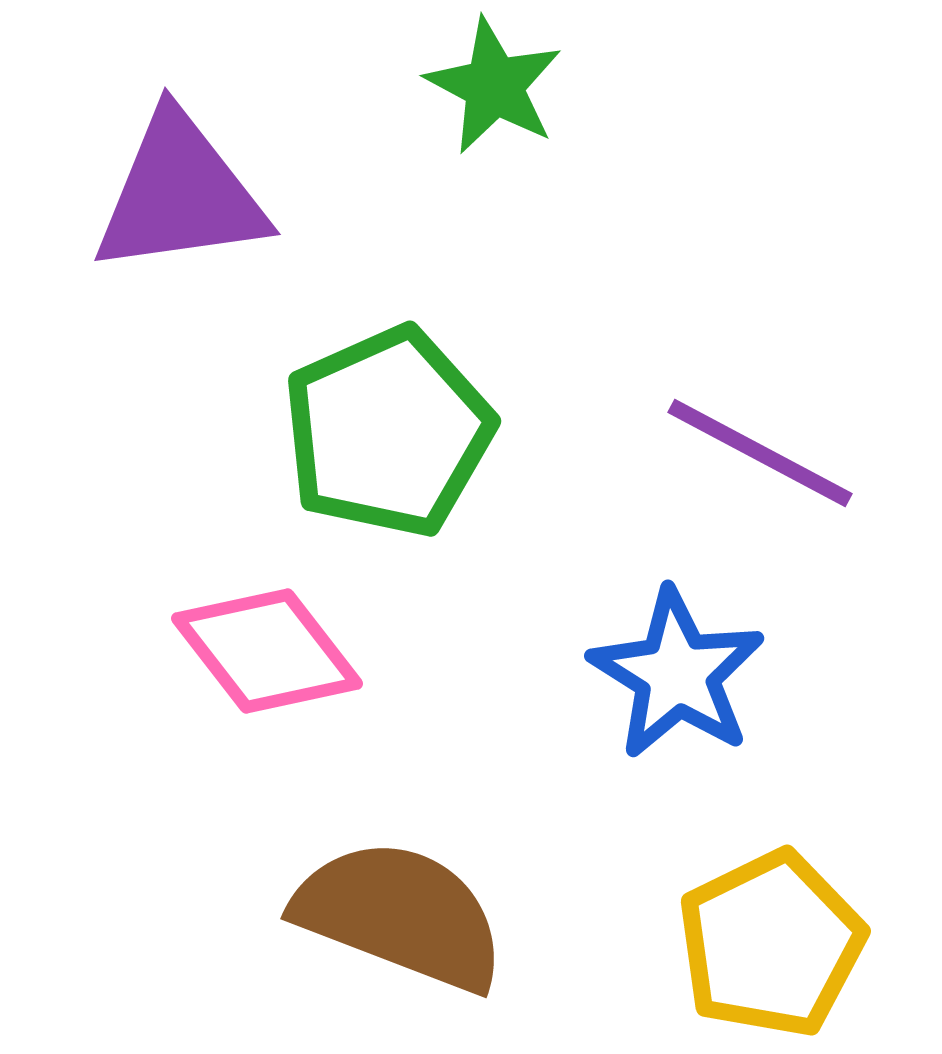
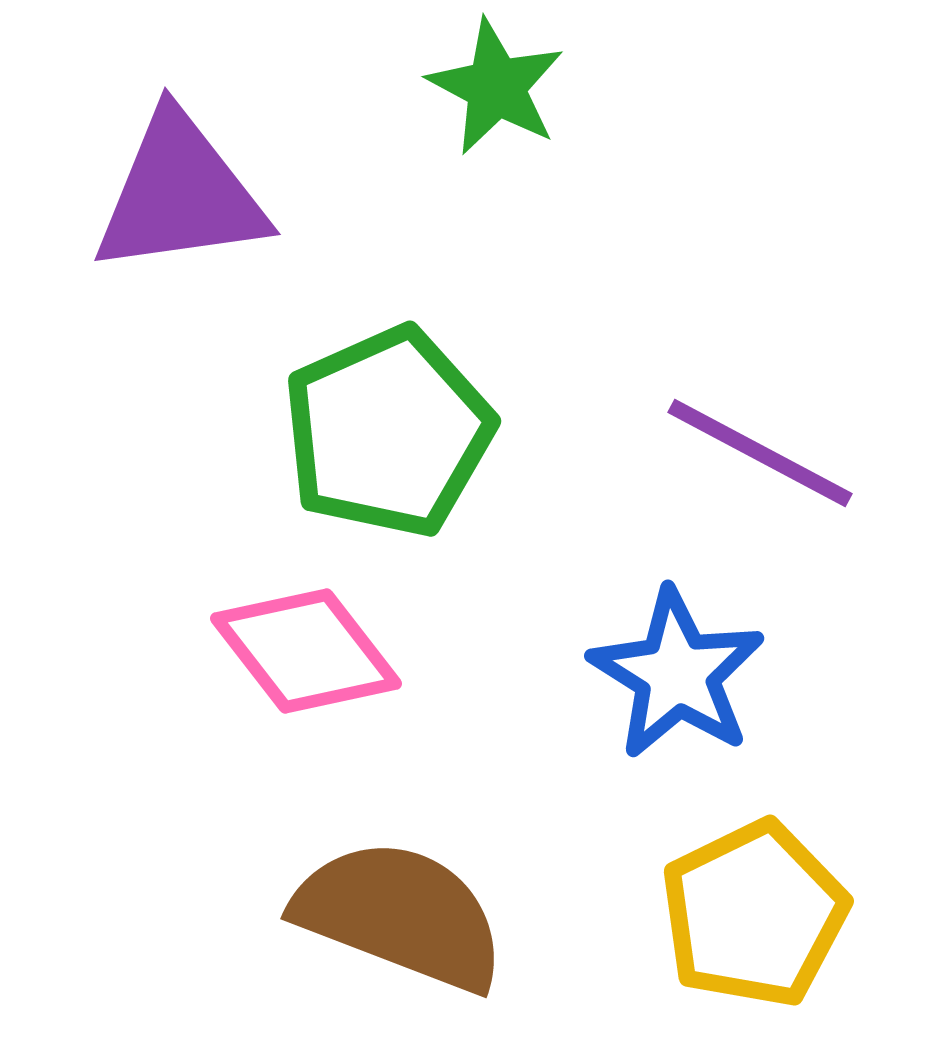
green star: moved 2 px right, 1 px down
pink diamond: moved 39 px right
yellow pentagon: moved 17 px left, 30 px up
